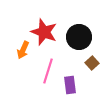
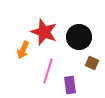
brown square: rotated 24 degrees counterclockwise
